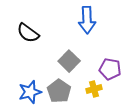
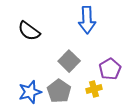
black semicircle: moved 1 px right, 2 px up
purple pentagon: rotated 30 degrees clockwise
